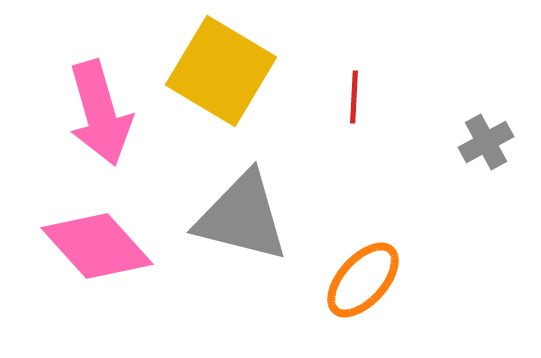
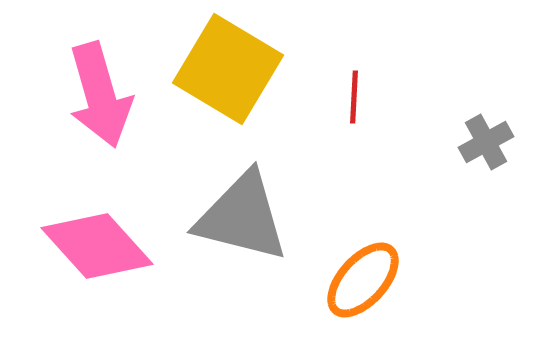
yellow square: moved 7 px right, 2 px up
pink arrow: moved 18 px up
